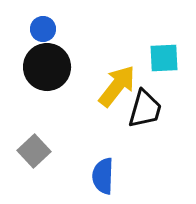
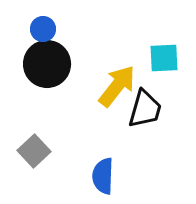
black circle: moved 3 px up
